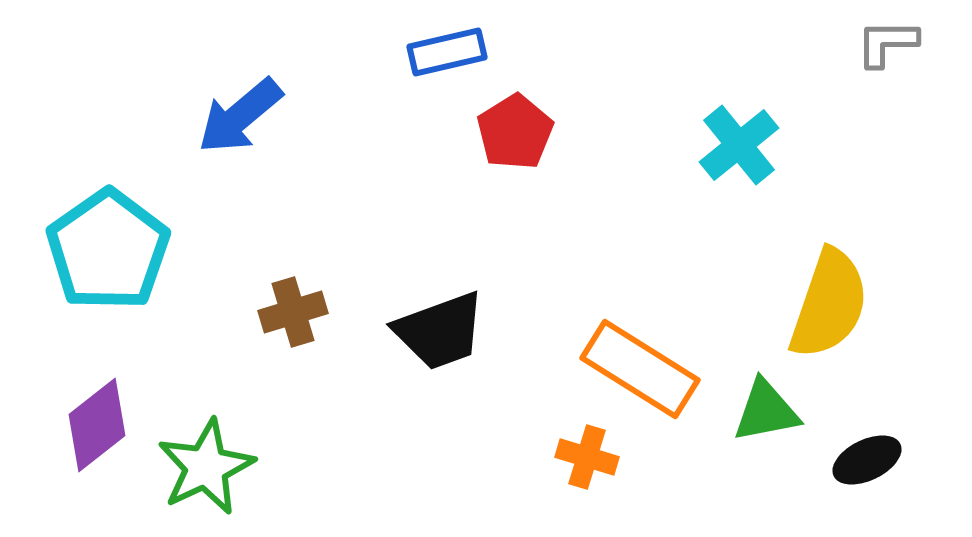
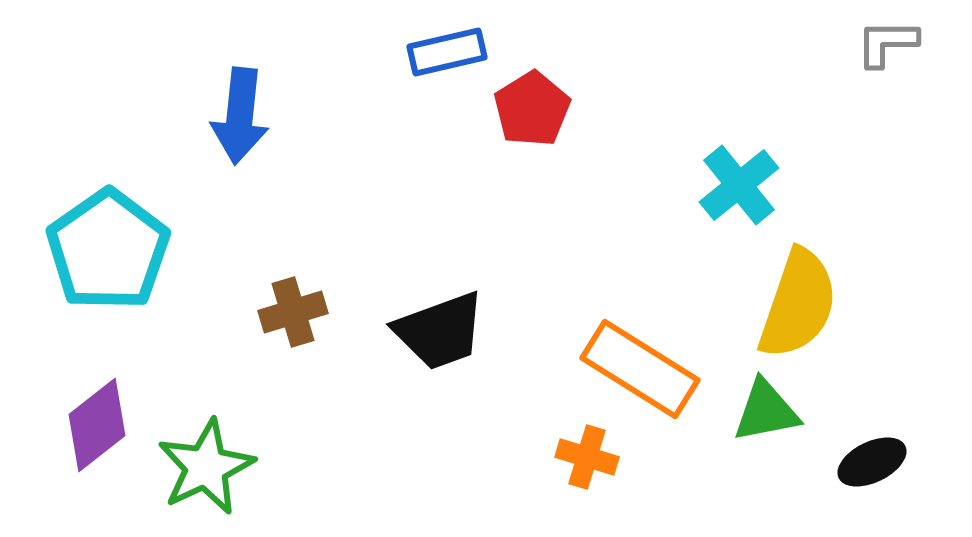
blue arrow: rotated 44 degrees counterclockwise
red pentagon: moved 17 px right, 23 px up
cyan cross: moved 40 px down
yellow semicircle: moved 31 px left
black ellipse: moved 5 px right, 2 px down
